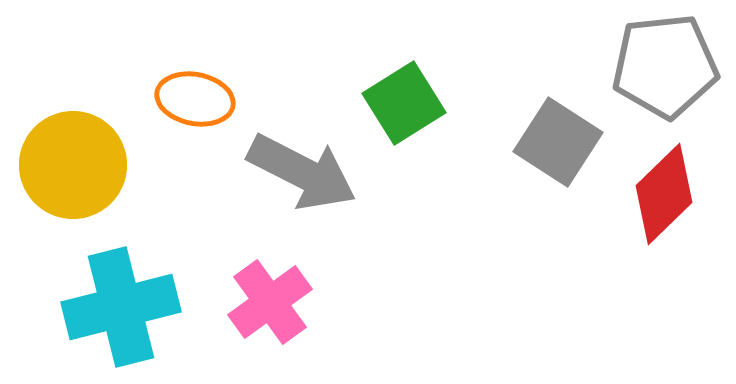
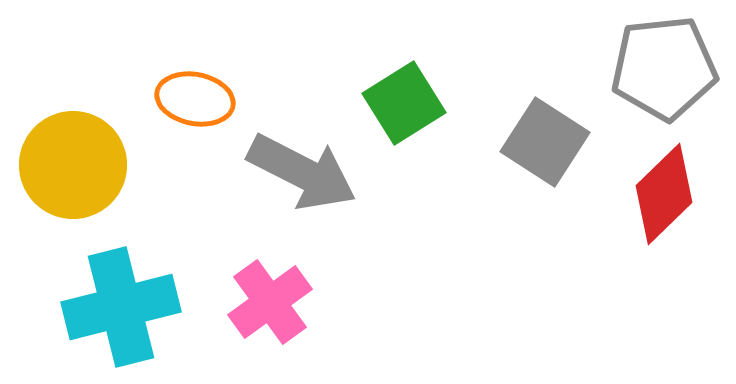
gray pentagon: moved 1 px left, 2 px down
gray square: moved 13 px left
